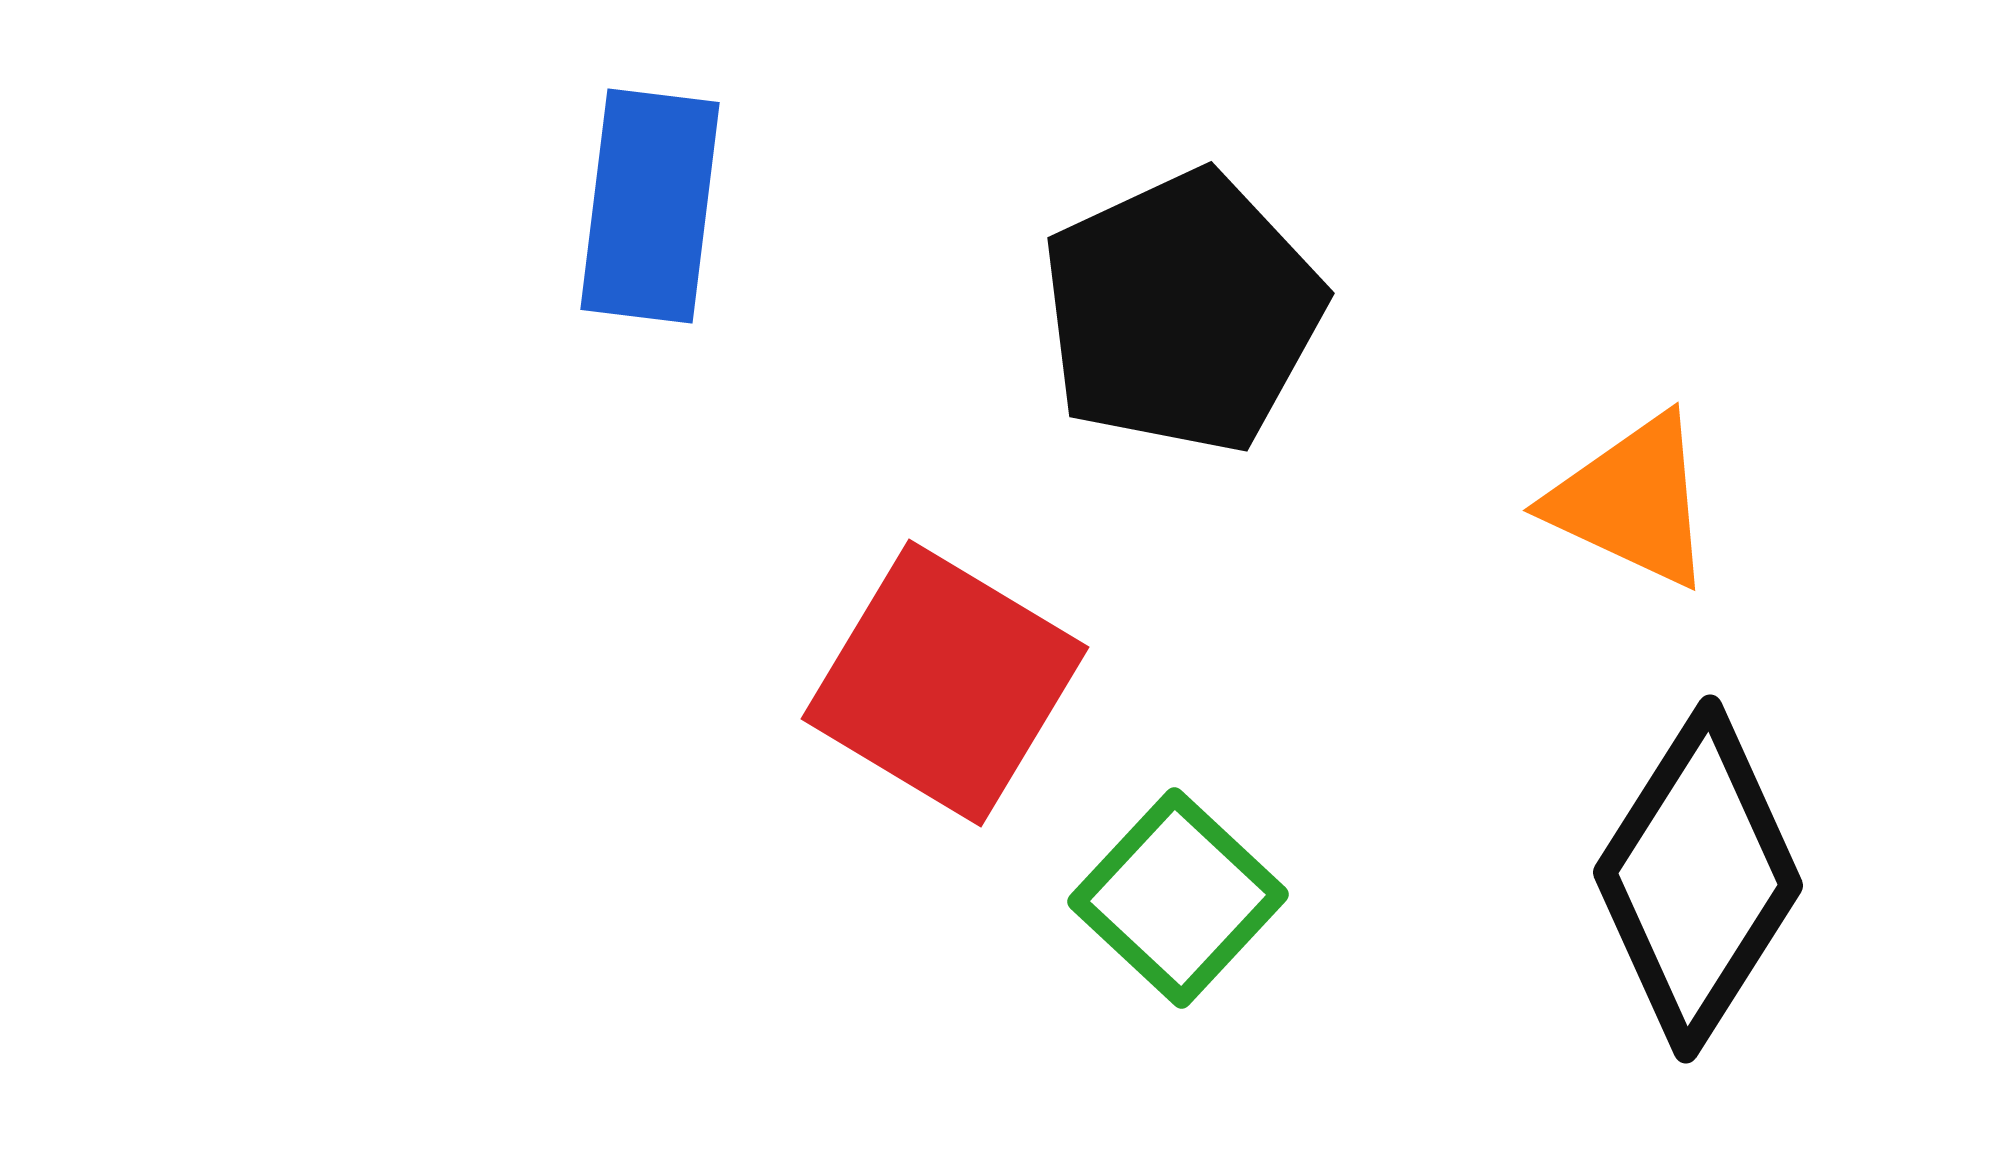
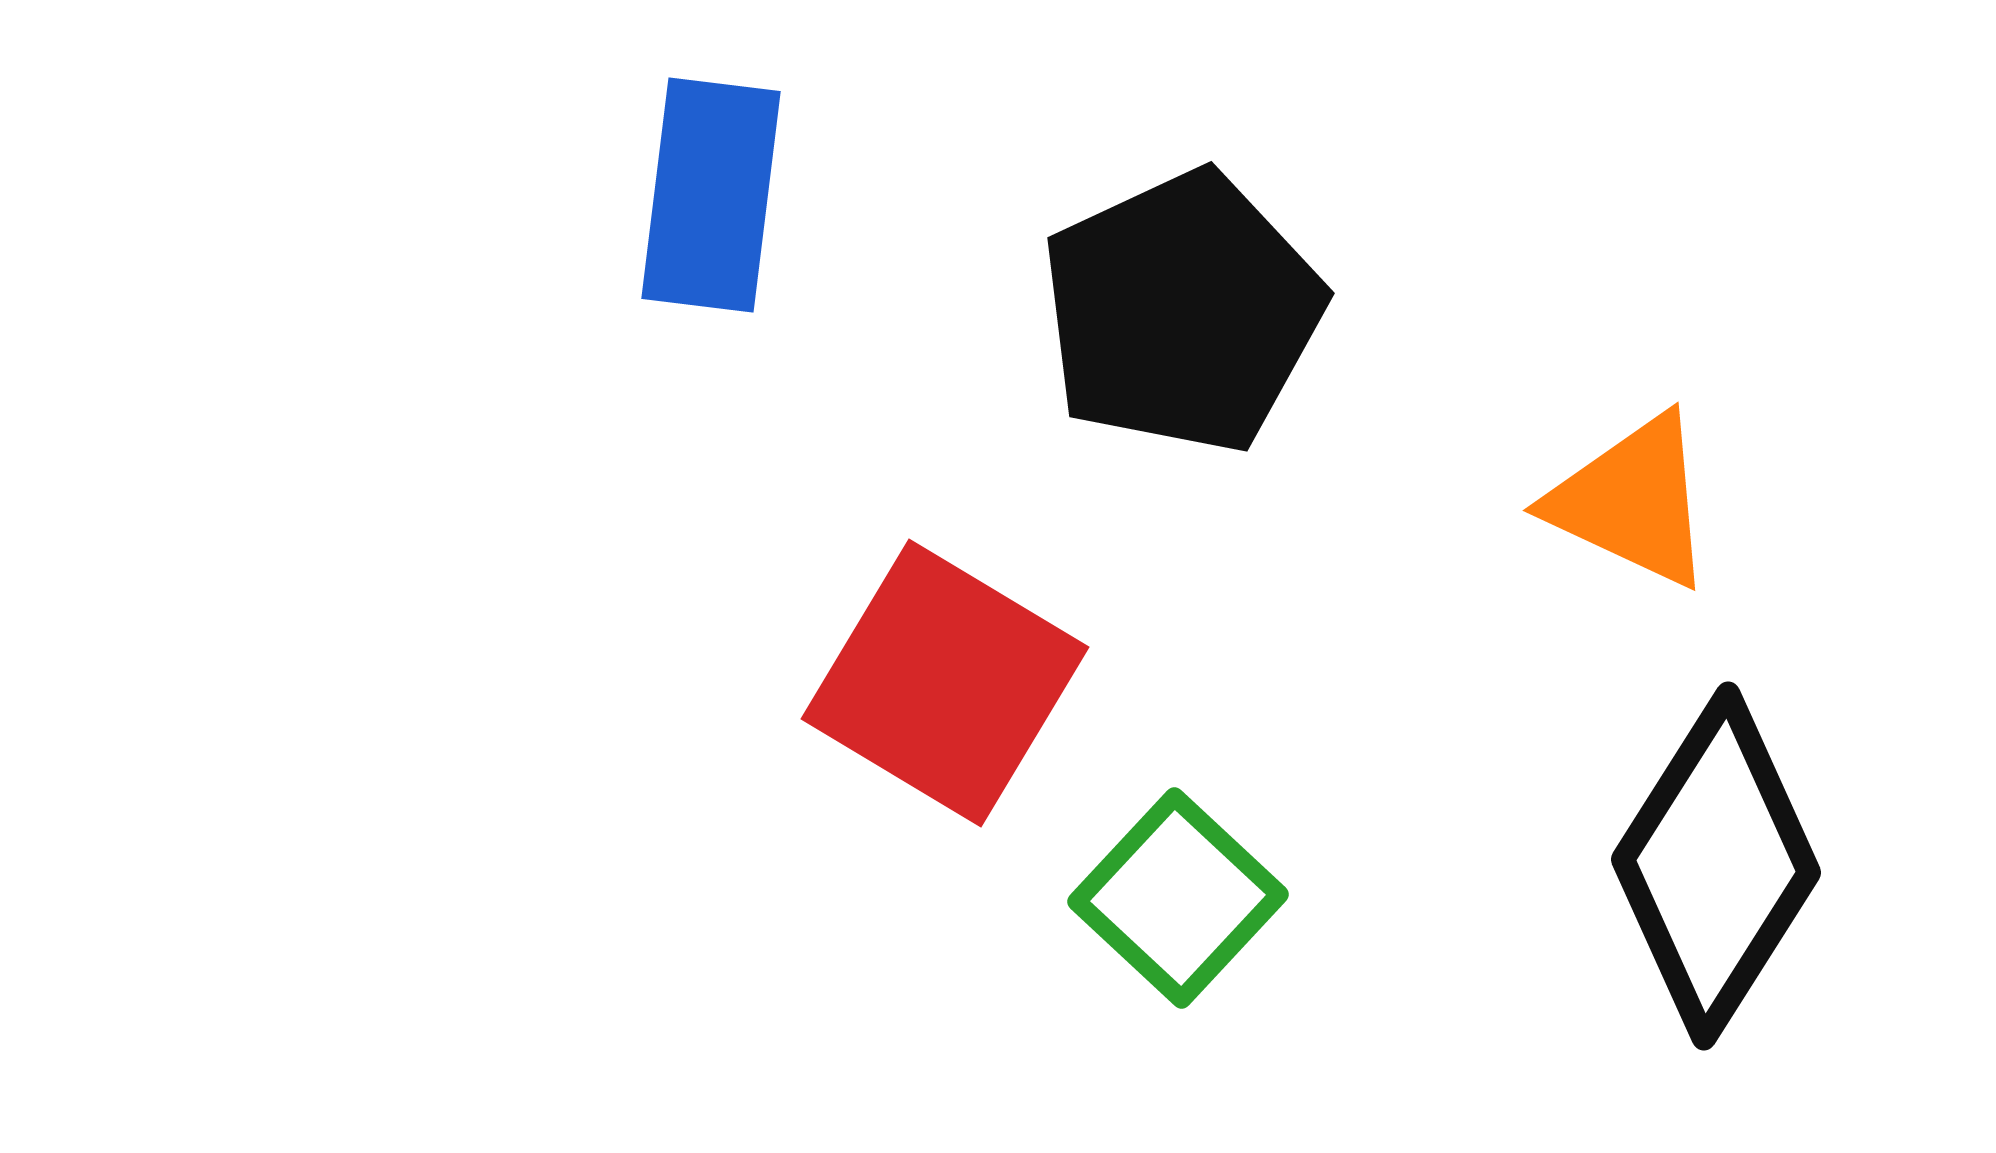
blue rectangle: moved 61 px right, 11 px up
black diamond: moved 18 px right, 13 px up
